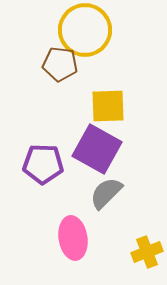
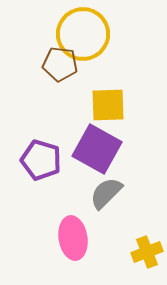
yellow circle: moved 2 px left, 4 px down
yellow square: moved 1 px up
purple pentagon: moved 2 px left, 4 px up; rotated 15 degrees clockwise
